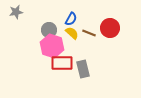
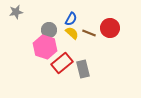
pink hexagon: moved 7 px left, 1 px down
red rectangle: rotated 40 degrees counterclockwise
